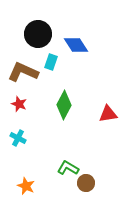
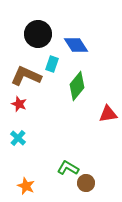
cyan rectangle: moved 1 px right, 2 px down
brown L-shape: moved 3 px right, 4 px down
green diamond: moved 13 px right, 19 px up; rotated 12 degrees clockwise
cyan cross: rotated 14 degrees clockwise
